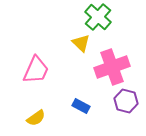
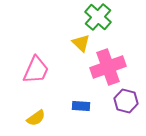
pink cross: moved 4 px left
blue rectangle: rotated 24 degrees counterclockwise
